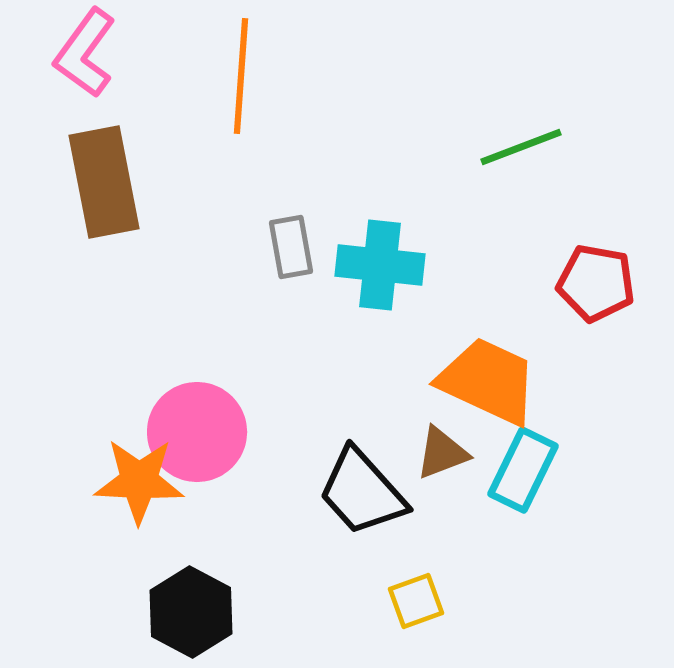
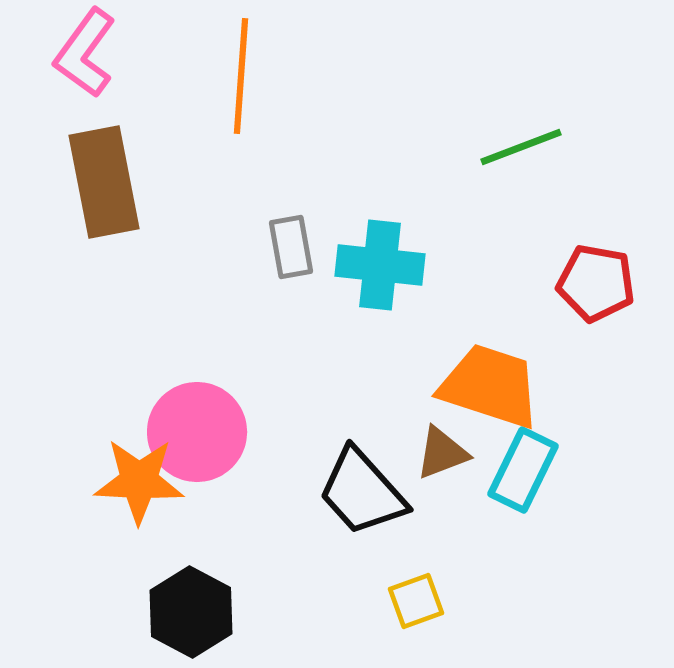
orange trapezoid: moved 2 px right, 5 px down; rotated 7 degrees counterclockwise
